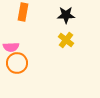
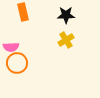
orange rectangle: rotated 24 degrees counterclockwise
yellow cross: rotated 21 degrees clockwise
